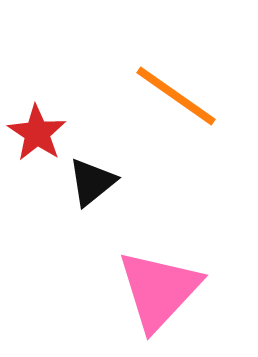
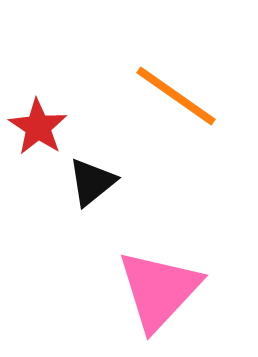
red star: moved 1 px right, 6 px up
